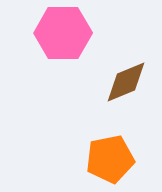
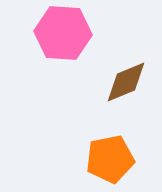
pink hexagon: rotated 4 degrees clockwise
